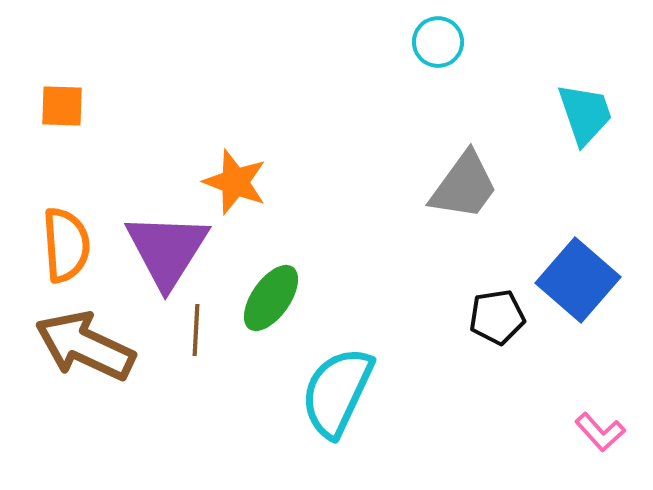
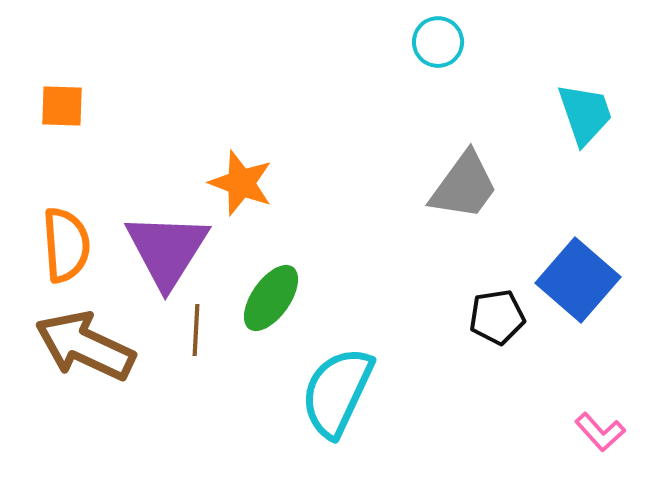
orange star: moved 6 px right, 1 px down
